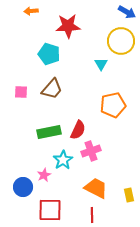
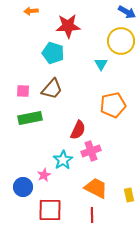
cyan pentagon: moved 4 px right, 1 px up
pink square: moved 2 px right, 1 px up
green rectangle: moved 19 px left, 14 px up
